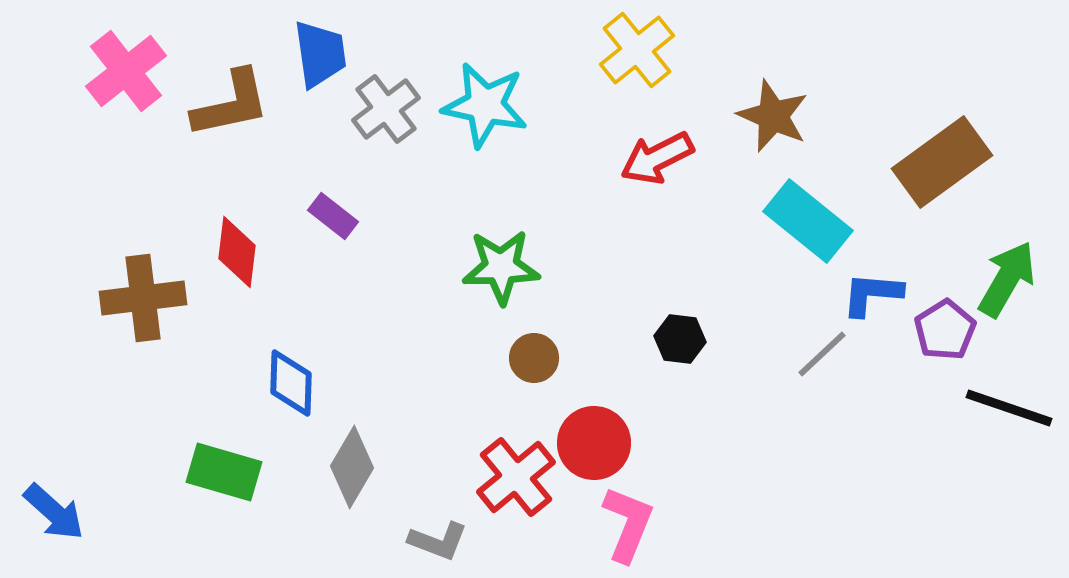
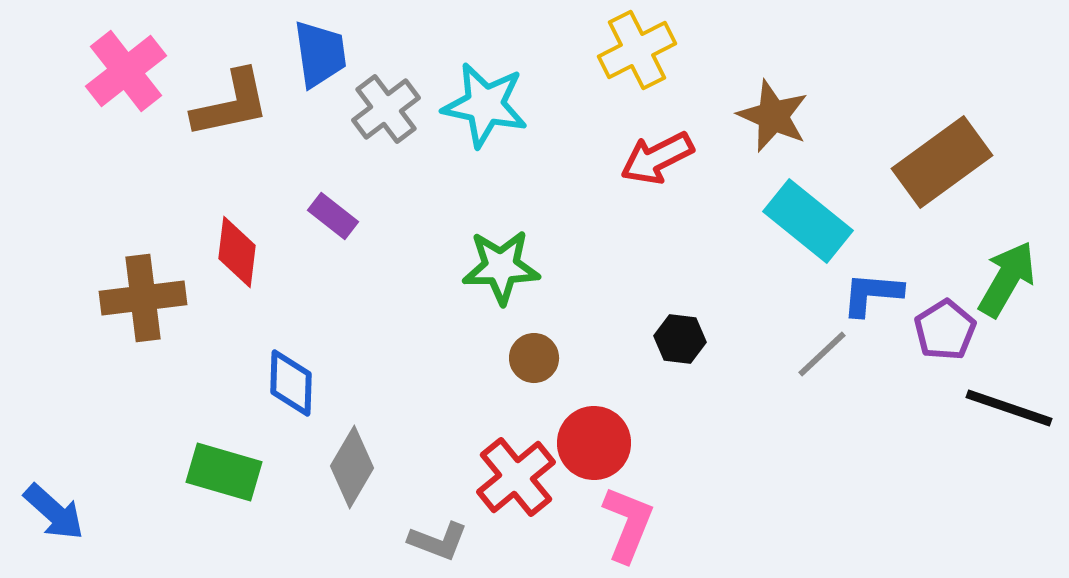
yellow cross: rotated 12 degrees clockwise
